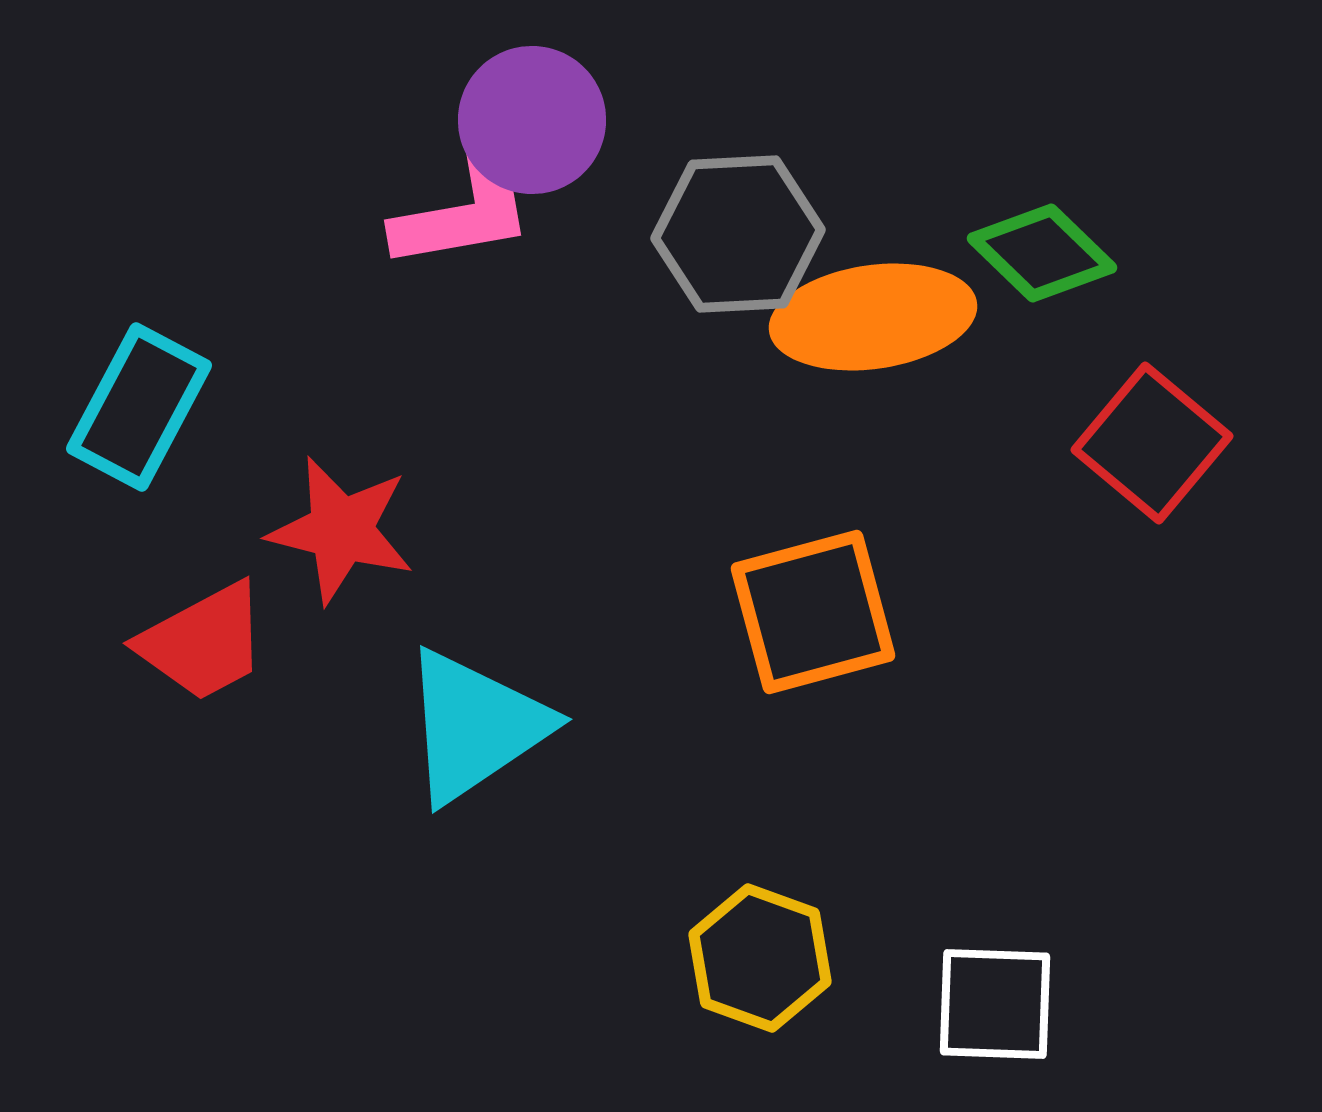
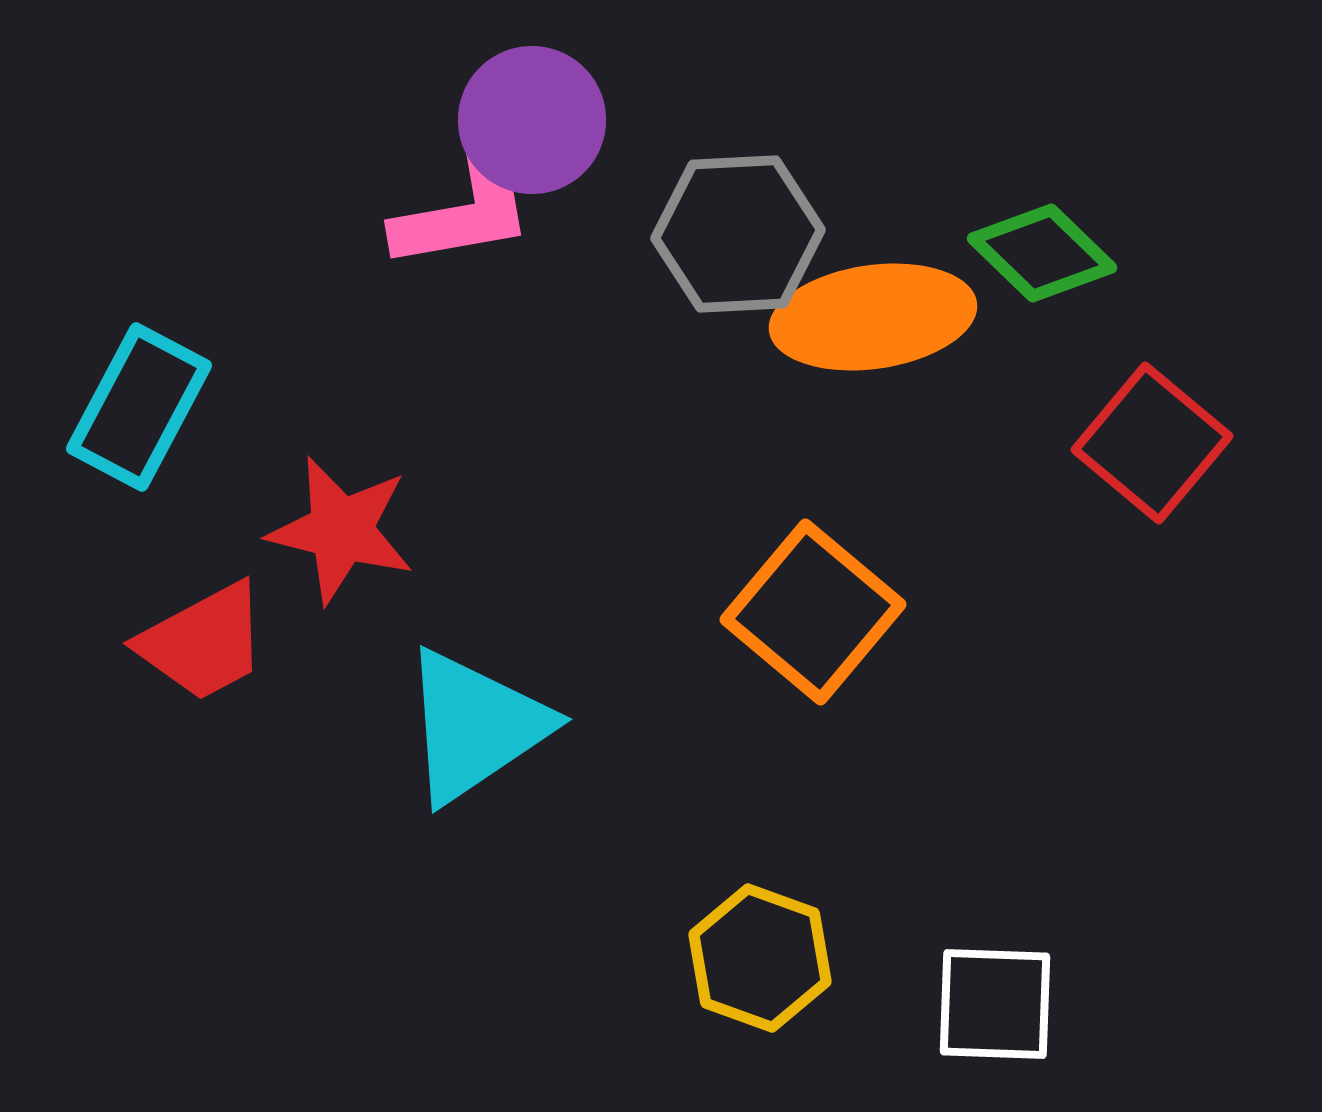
orange square: rotated 35 degrees counterclockwise
